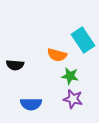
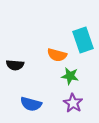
cyan rectangle: rotated 15 degrees clockwise
purple star: moved 4 px down; rotated 18 degrees clockwise
blue semicircle: rotated 15 degrees clockwise
